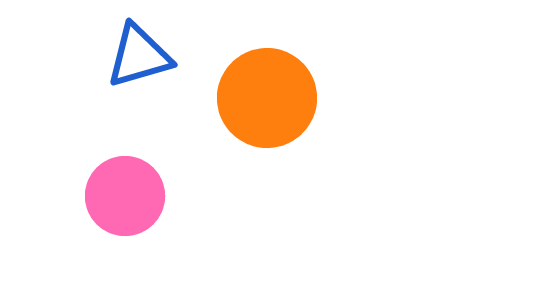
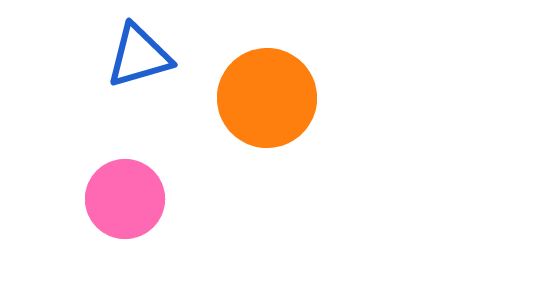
pink circle: moved 3 px down
